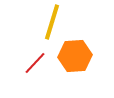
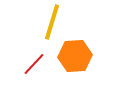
red line: moved 1 px left, 1 px down
